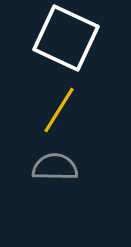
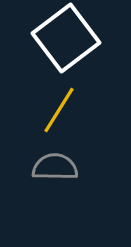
white square: rotated 28 degrees clockwise
